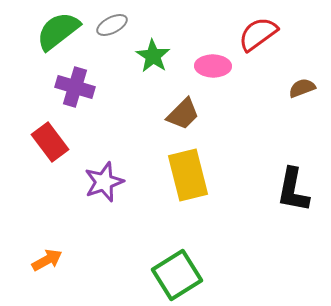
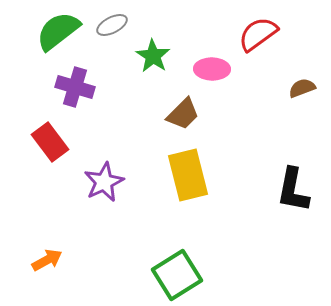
pink ellipse: moved 1 px left, 3 px down
purple star: rotated 6 degrees counterclockwise
